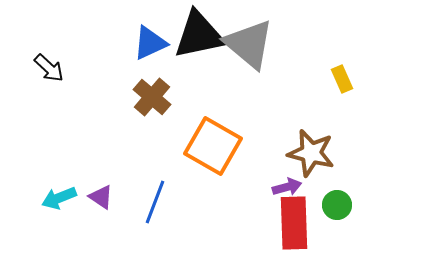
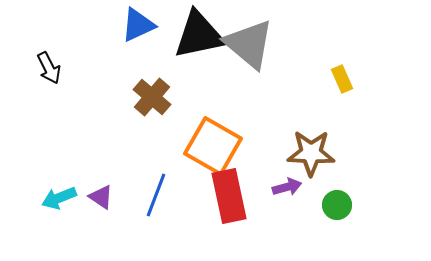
blue triangle: moved 12 px left, 18 px up
black arrow: rotated 20 degrees clockwise
brown star: rotated 12 degrees counterclockwise
blue line: moved 1 px right, 7 px up
red rectangle: moved 65 px left, 27 px up; rotated 10 degrees counterclockwise
